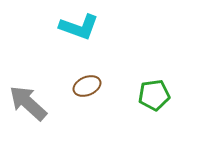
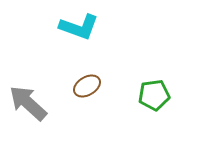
brown ellipse: rotated 8 degrees counterclockwise
